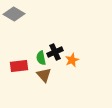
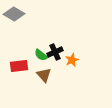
green semicircle: moved 3 px up; rotated 40 degrees counterclockwise
